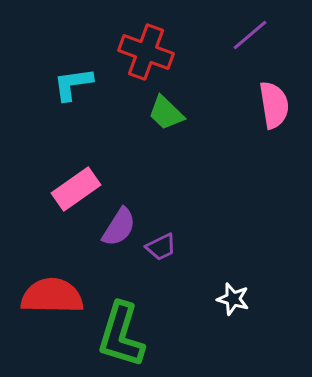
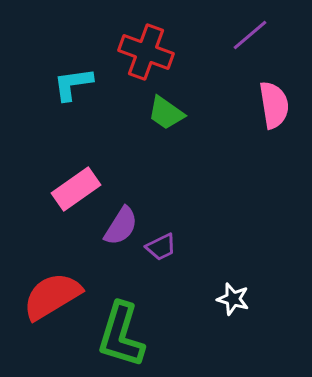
green trapezoid: rotated 9 degrees counterclockwise
purple semicircle: moved 2 px right, 1 px up
red semicircle: rotated 32 degrees counterclockwise
